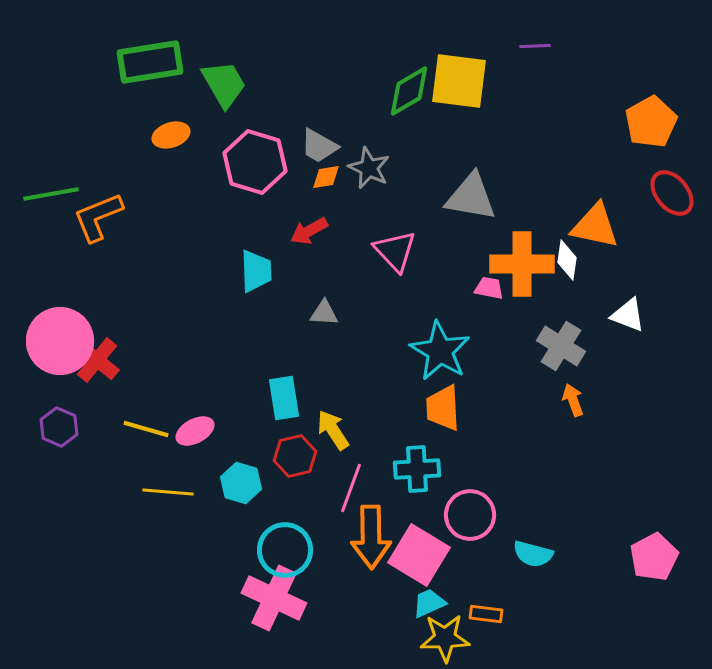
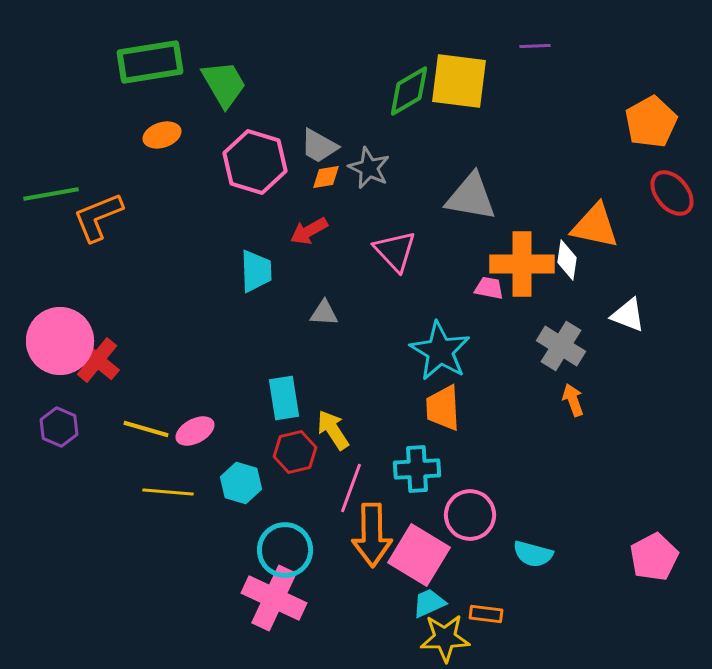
orange ellipse at (171, 135): moved 9 px left
red hexagon at (295, 456): moved 4 px up
orange arrow at (371, 537): moved 1 px right, 2 px up
